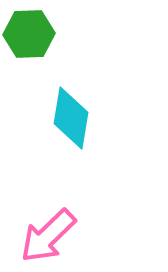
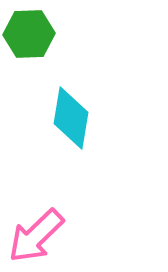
pink arrow: moved 12 px left
